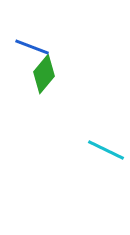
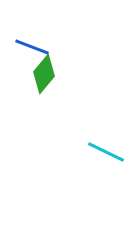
cyan line: moved 2 px down
